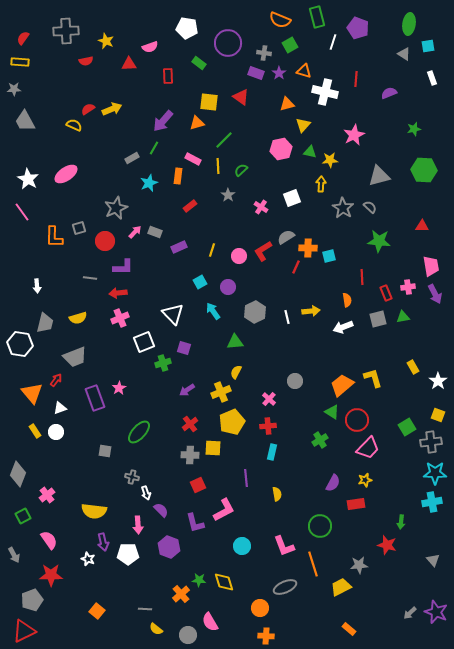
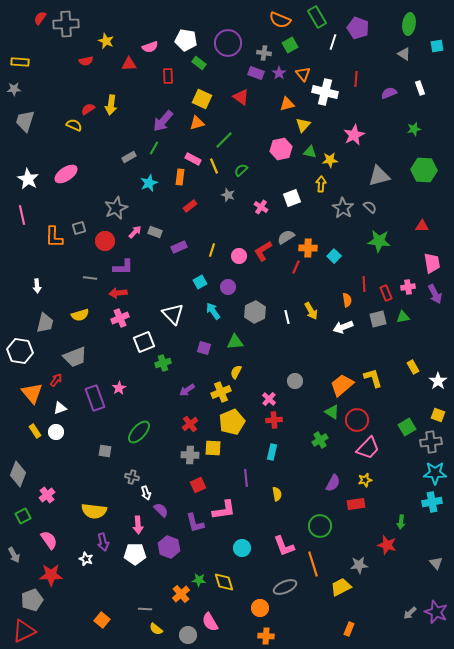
green rectangle at (317, 17): rotated 15 degrees counterclockwise
white pentagon at (187, 28): moved 1 px left, 12 px down
gray cross at (66, 31): moved 7 px up
red semicircle at (23, 38): moved 17 px right, 20 px up
cyan square at (428, 46): moved 9 px right
orange triangle at (304, 71): moved 1 px left, 3 px down; rotated 35 degrees clockwise
white rectangle at (432, 78): moved 12 px left, 10 px down
yellow square at (209, 102): moved 7 px left, 3 px up; rotated 18 degrees clockwise
yellow arrow at (112, 109): moved 1 px left, 4 px up; rotated 120 degrees clockwise
gray trapezoid at (25, 121): rotated 45 degrees clockwise
gray rectangle at (132, 158): moved 3 px left, 1 px up
yellow line at (218, 166): moved 4 px left; rotated 21 degrees counterclockwise
orange rectangle at (178, 176): moved 2 px right, 1 px down
gray star at (228, 195): rotated 16 degrees counterclockwise
pink line at (22, 212): moved 3 px down; rotated 24 degrees clockwise
cyan square at (329, 256): moved 5 px right; rotated 32 degrees counterclockwise
pink trapezoid at (431, 266): moved 1 px right, 3 px up
red line at (362, 277): moved 2 px right, 7 px down
yellow arrow at (311, 311): rotated 66 degrees clockwise
yellow semicircle at (78, 318): moved 2 px right, 3 px up
white hexagon at (20, 344): moved 7 px down
purple square at (184, 348): moved 20 px right
red cross at (268, 426): moved 6 px right, 6 px up
pink L-shape at (224, 510): rotated 20 degrees clockwise
cyan circle at (242, 546): moved 2 px down
white pentagon at (128, 554): moved 7 px right
white star at (88, 559): moved 2 px left
gray triangle at (433, 560): moved 3 px right, 3 px down
orange square at (97, 611): moved 5 px right, 9 px down
orange rectangle at (349, 629): rotated 72 degrees clockwise
